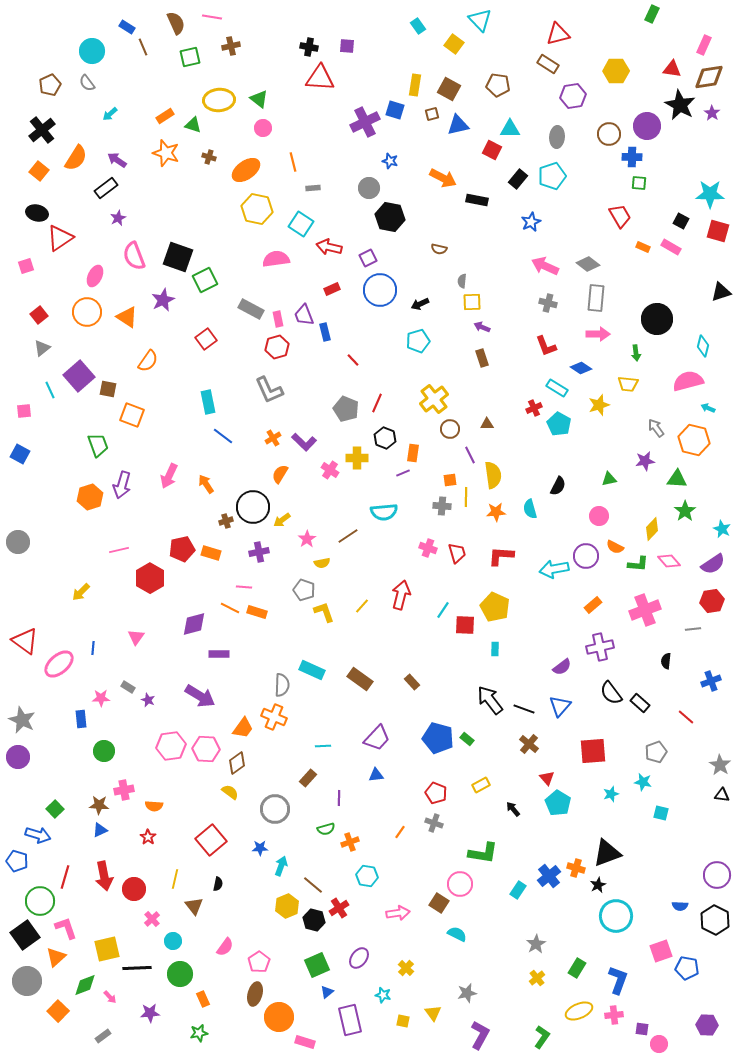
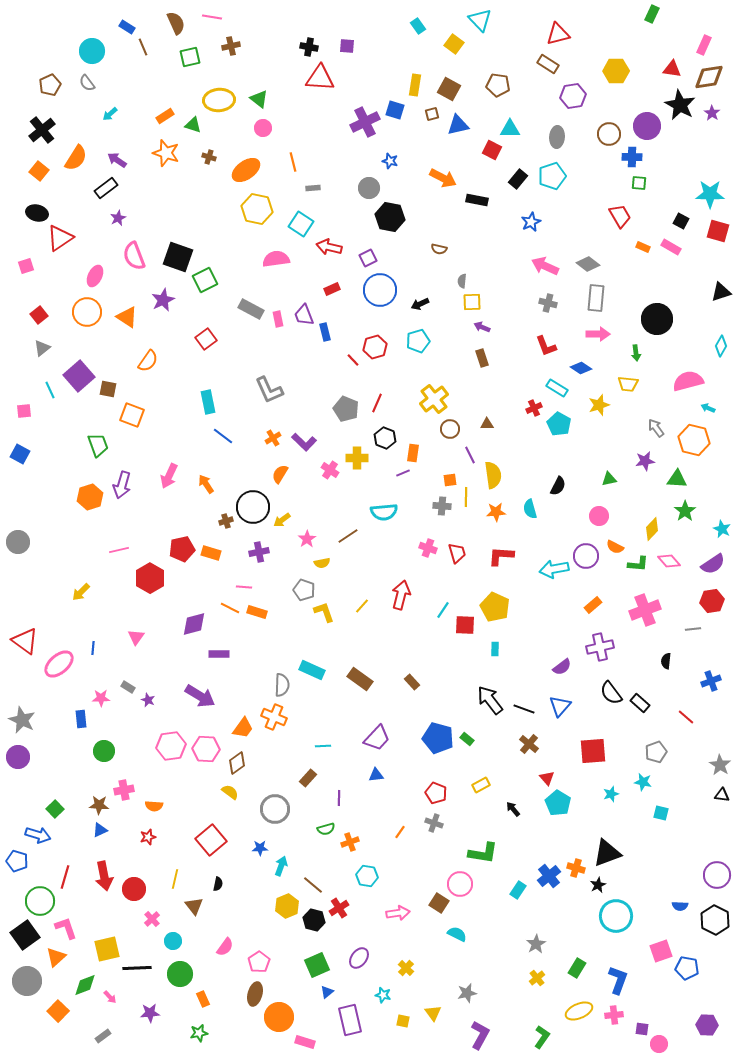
cyan diamond at (703, 346): moved 18 px right; rotated 15 degrees clockwise
red hexagon at (277, 347): moved 98 px right
red star at (148, 837): rotated 21 degrees clockwise
